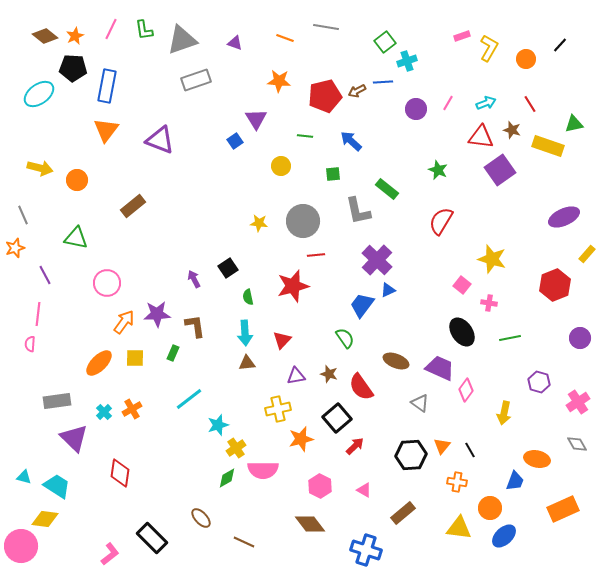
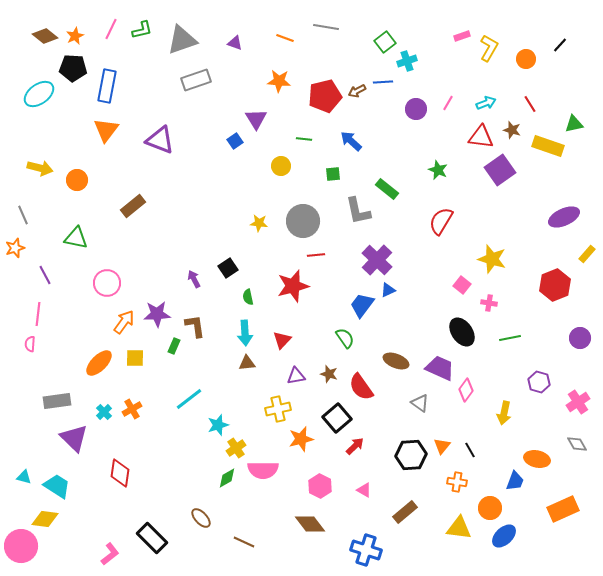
green L-shape at (144, 30): moved 2 px left; rotated 95 degrees counterclockwise
green line at (305, 136): moved 1 px left, 3 px down
green rectangle at (173, 353): moved 1 px right, 7 px up
brown rectangle at (403, 513): moved 2 px right, 1 px up
